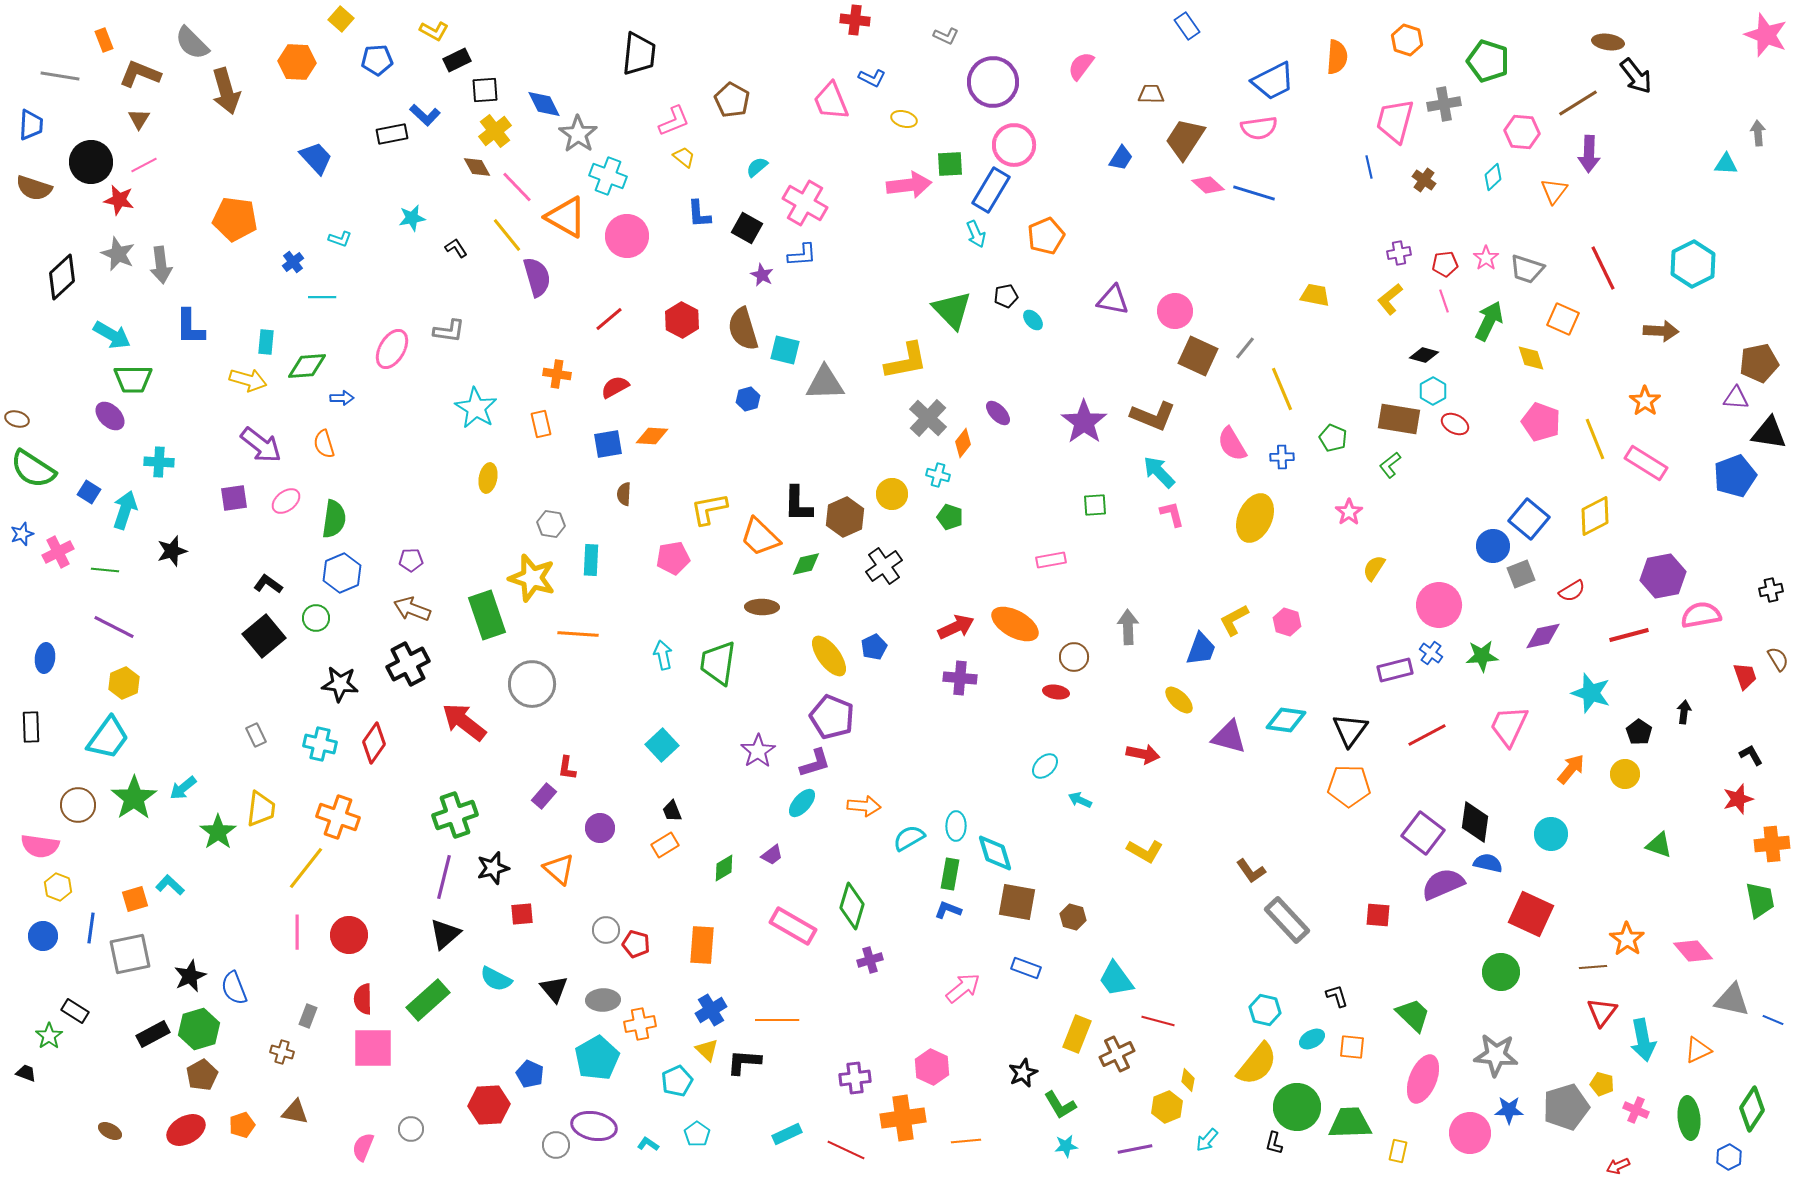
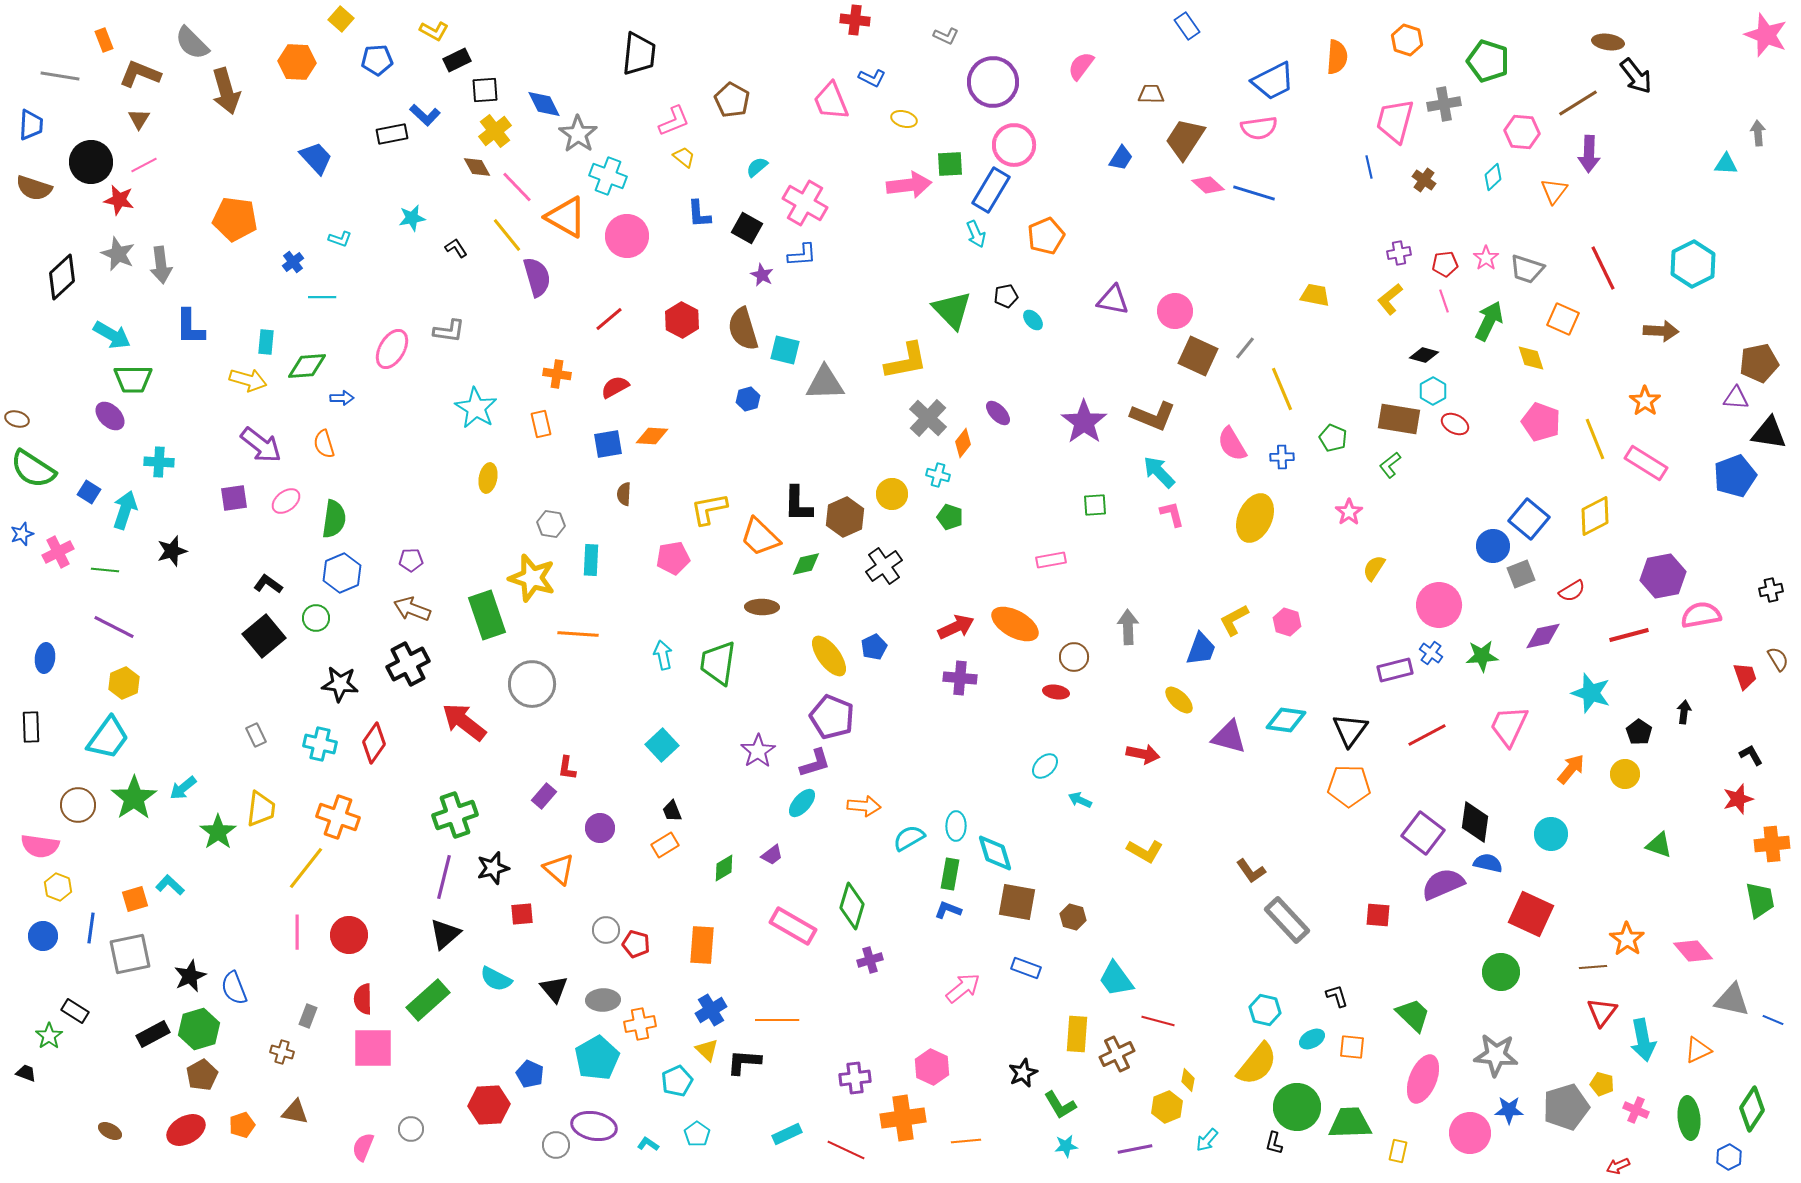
yellow rectangle at (1077, 1034): rotated 18 degrees counterclockwise
